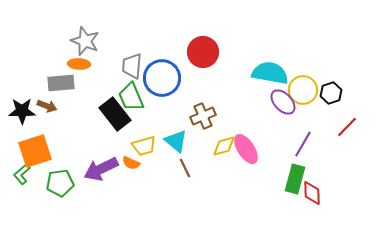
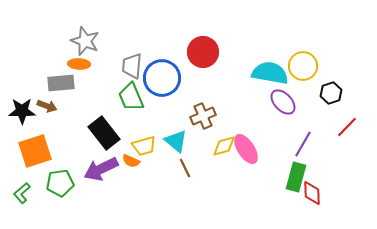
yellow circle: moved 24 px up
black rectangle: moved 11 px left, 19 px down
orange semicircle: moved 2 px up
green L-shape: moved 19 px down
green rectangle: moved 1 px right, 2 px up
